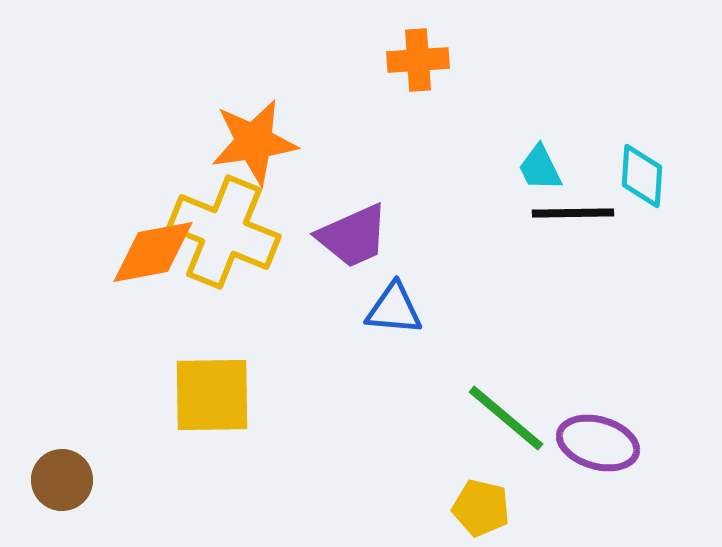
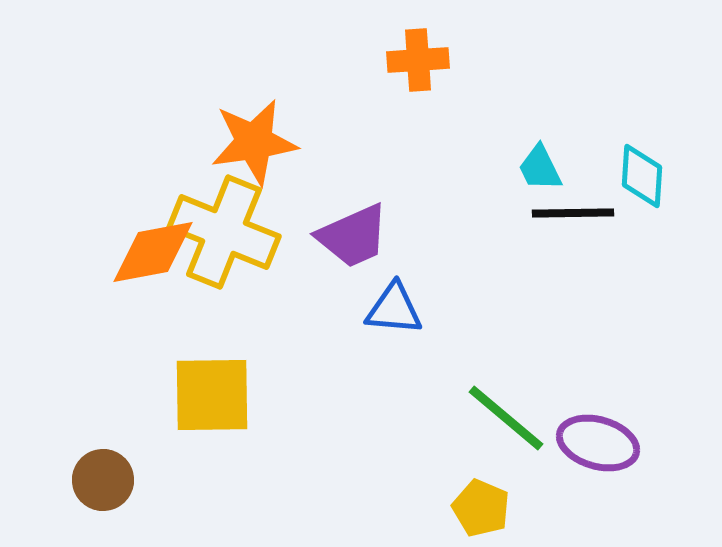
brown circle: moved 41 px right
yellow pentagon: rotated 10 degrees clockwise
